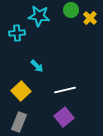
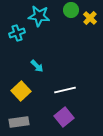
cyan cross: rotated 14 degrees counterclockwise
gray rectangle: rotated 60 degrees clockwise
